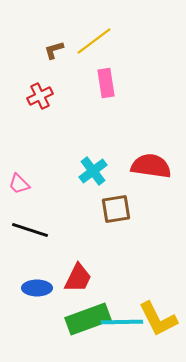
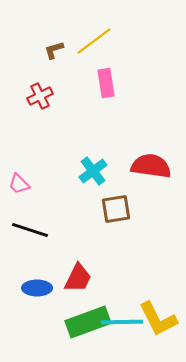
green rectangle: moved 3 px down
